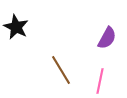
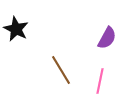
black star: moved 2 px down
